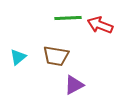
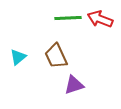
red arrow: moved 6 px up
brown trapezoid: rotated 56 degrees clockwise
purple triangle: rotated 10 degrees clockwise
